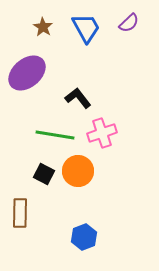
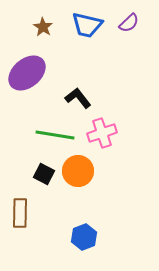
blue trapezoid: moved 1 px right, 3 px up; rotated 132 degrees clockwise
